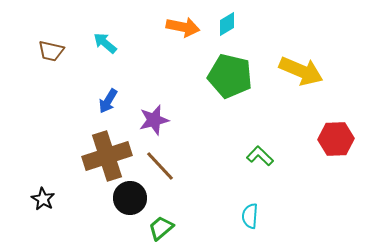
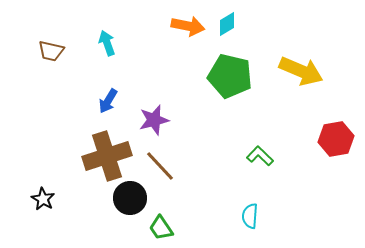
orange arrow: moved 5 px right, 1 px up
cyan arrow: moved 2 px right; rotated 30 degrees clockwise
red hexagon: rotated 8 degrees counterclockwise
green trapezoid: rotated 84 degrees counterclockwise
